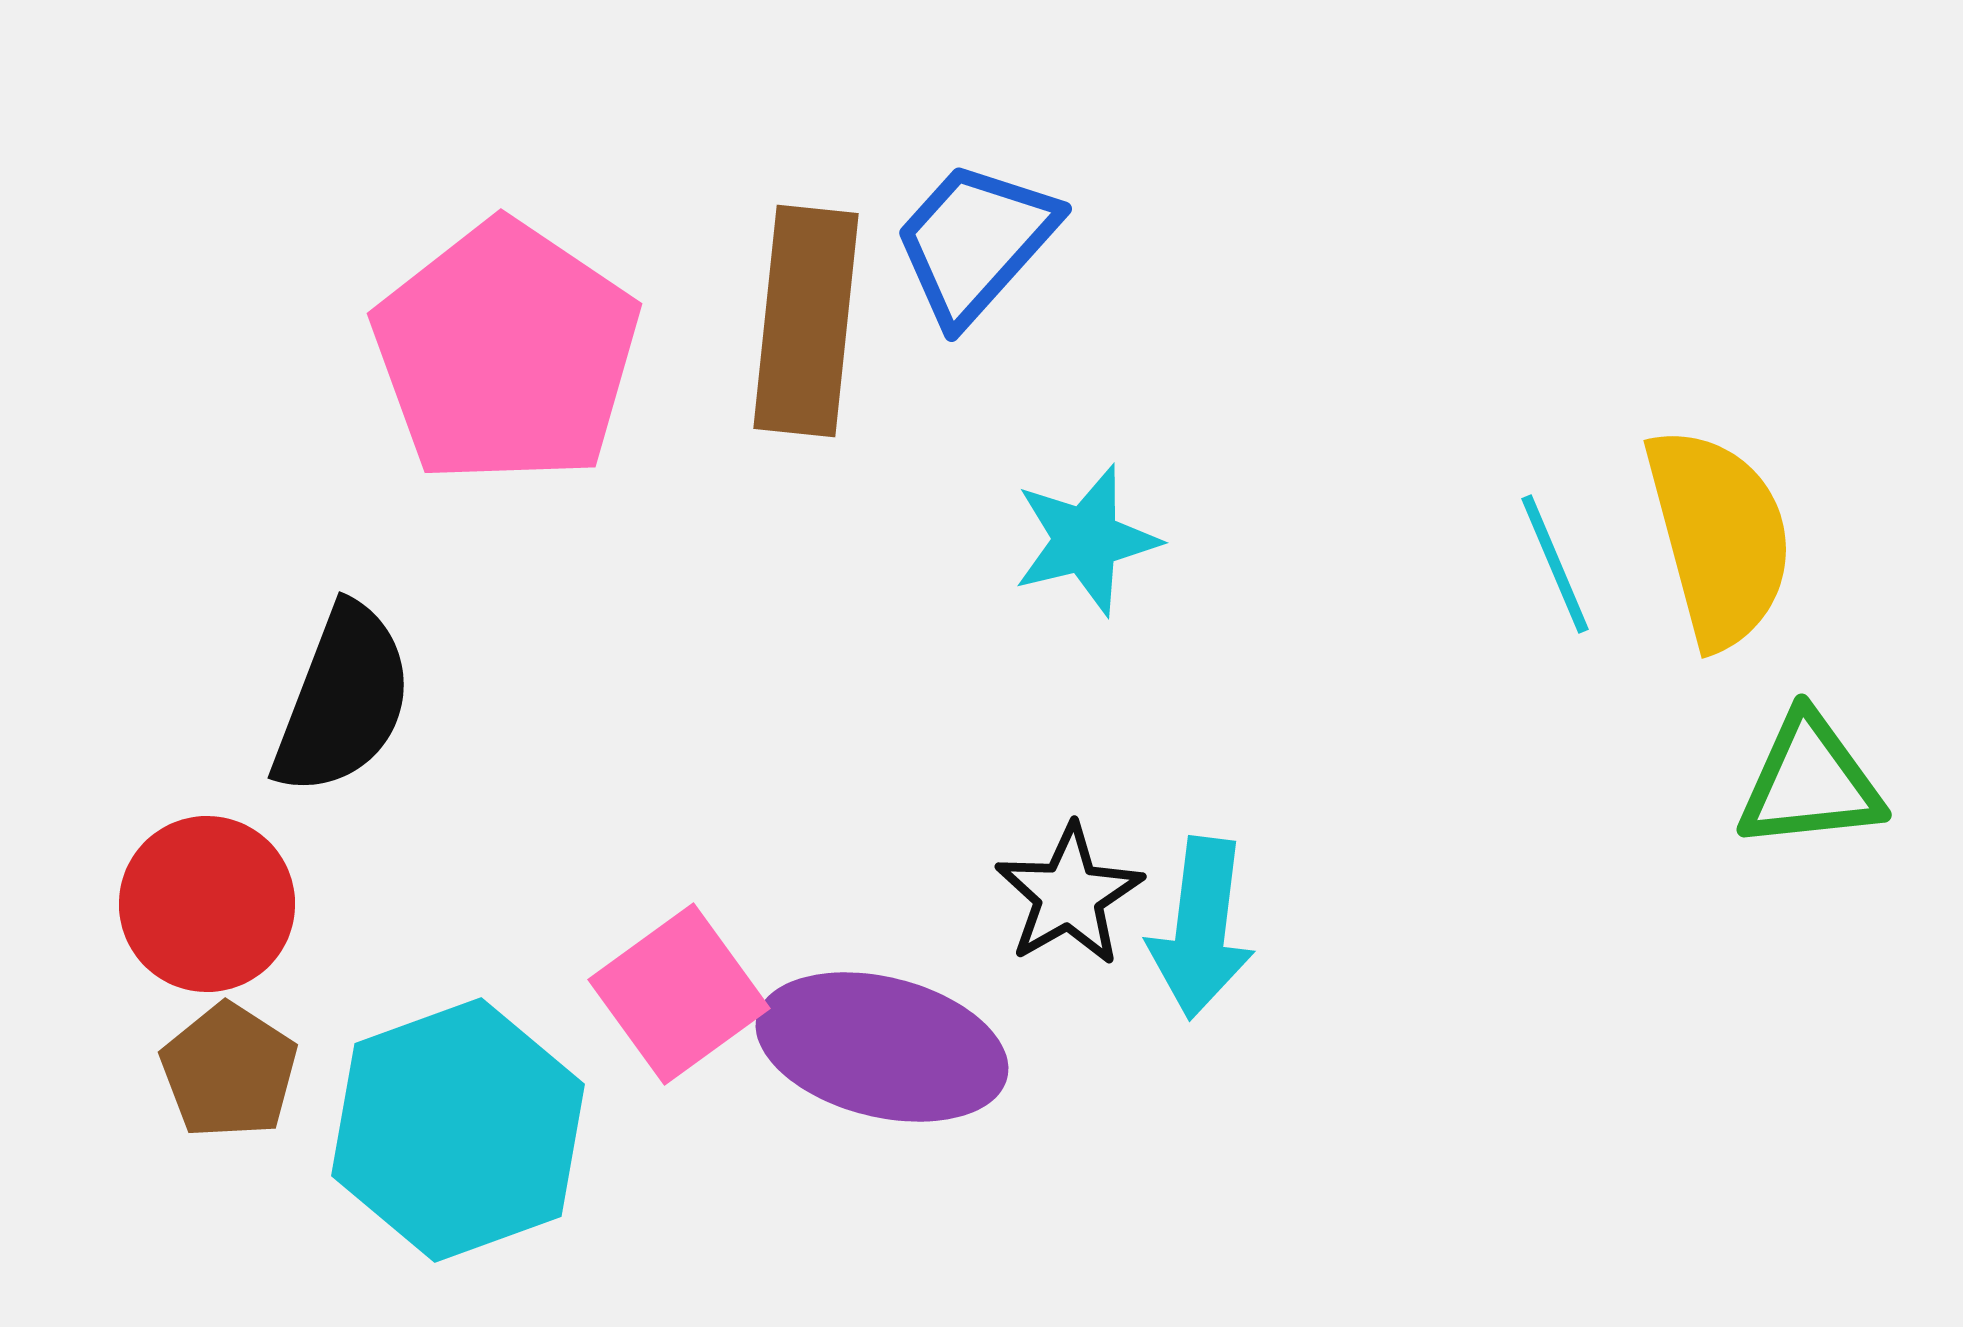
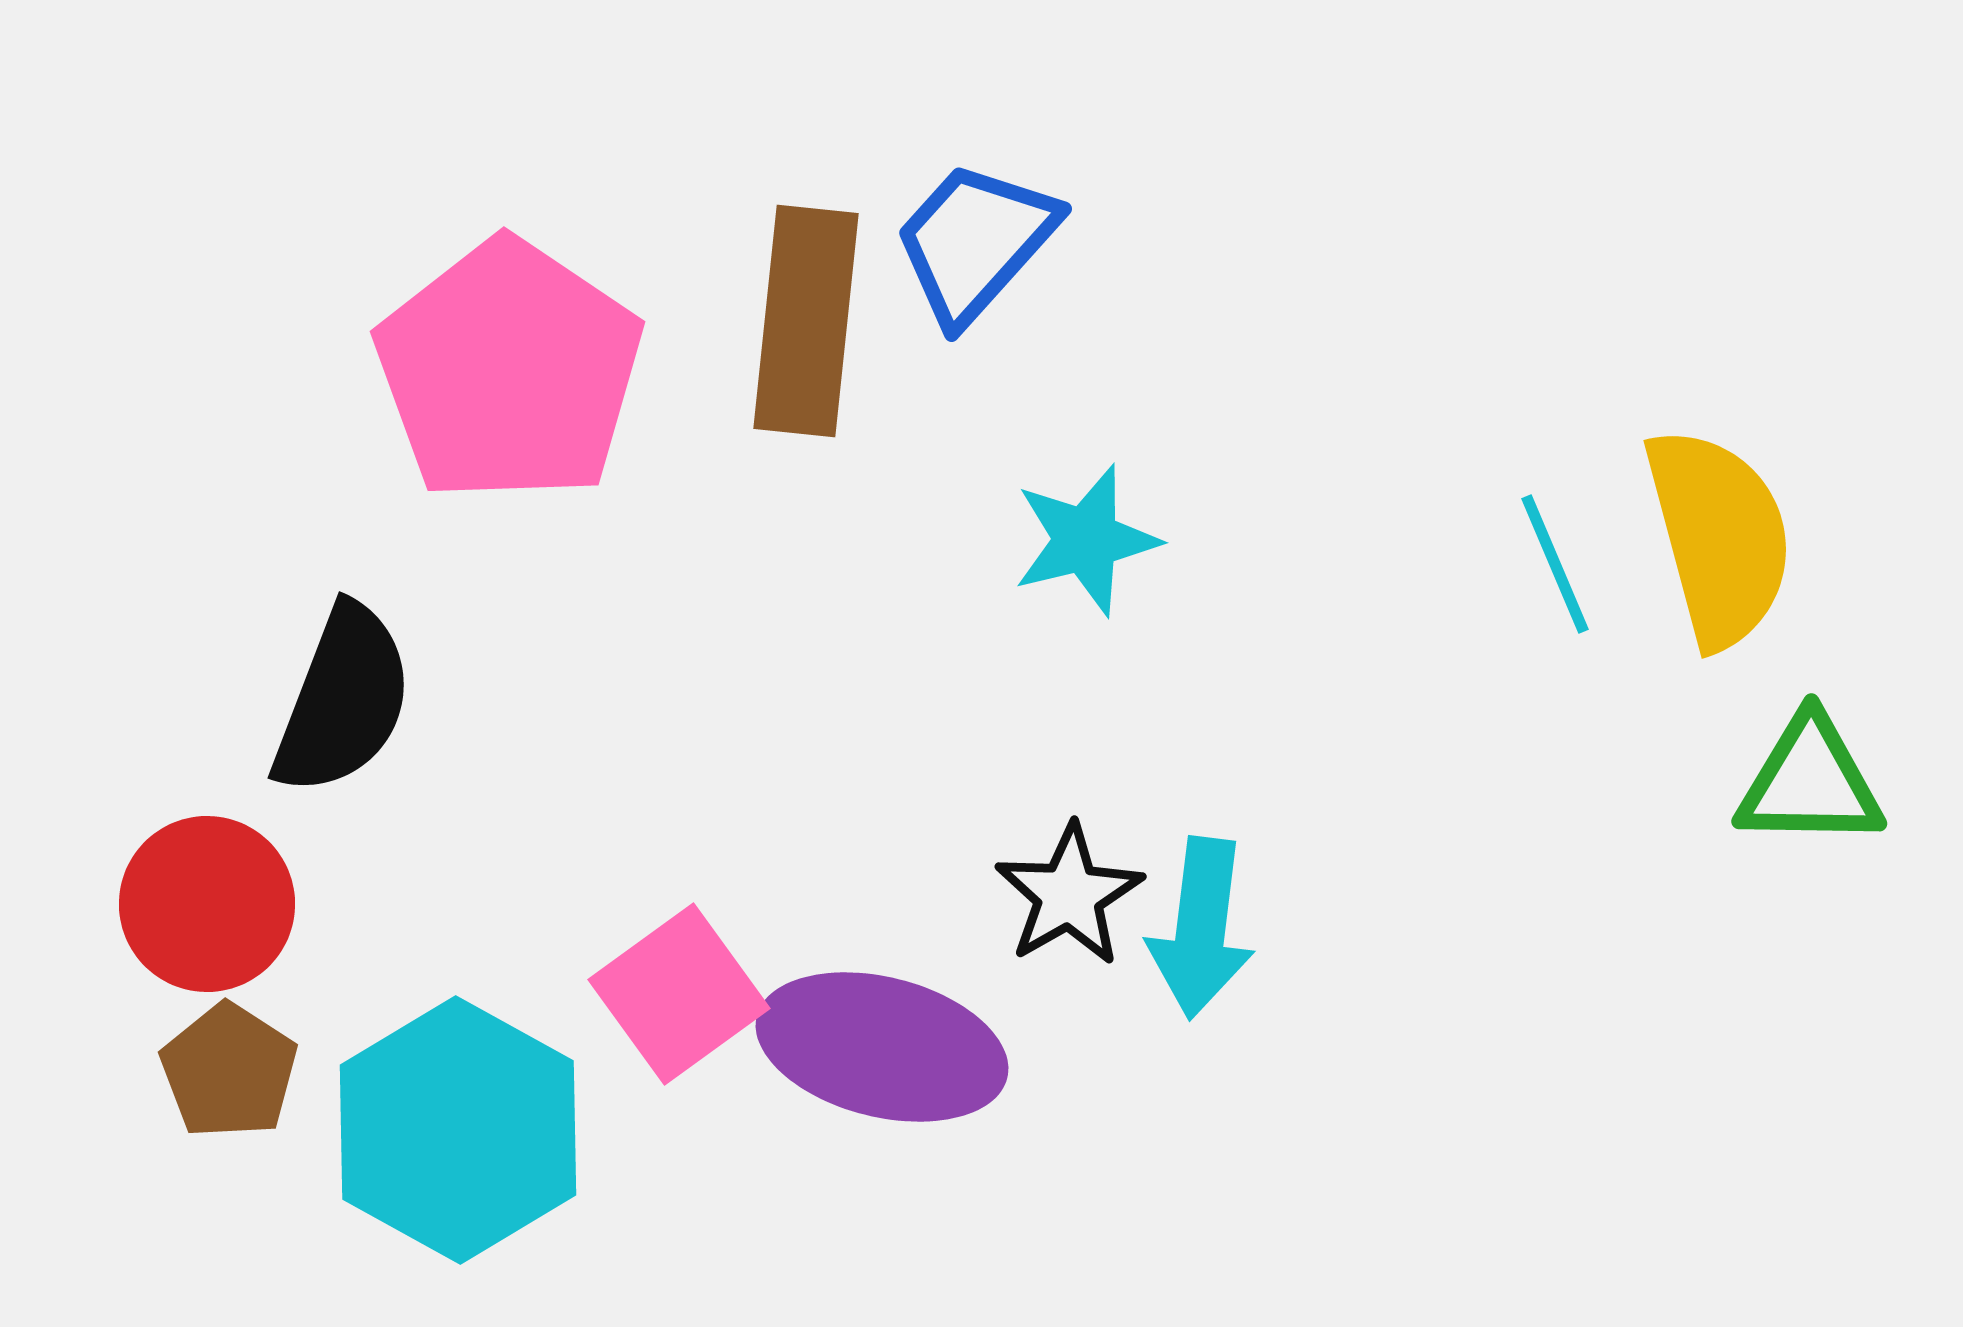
pink pentagon: moved 3 px right, 18 px down
green triangle: rotated 7 degrees clockwise
cyan hexagon: rotated 11 degrees counterclockwise
